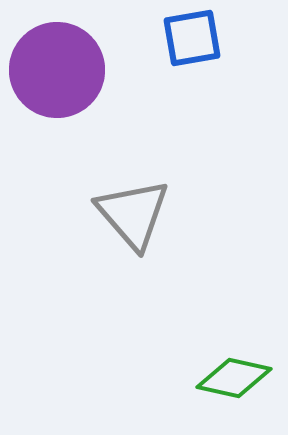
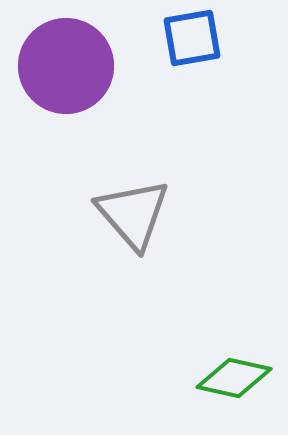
purple circle: moved 9 px right, 4 px up
